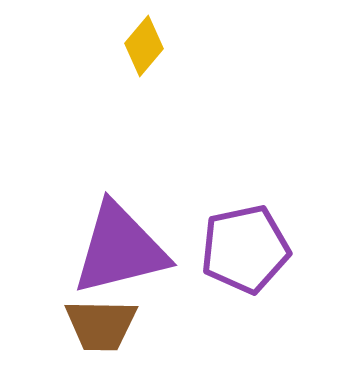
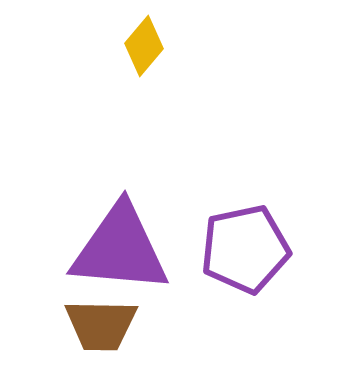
purple triangle: rotated 19 degrees clockwise
